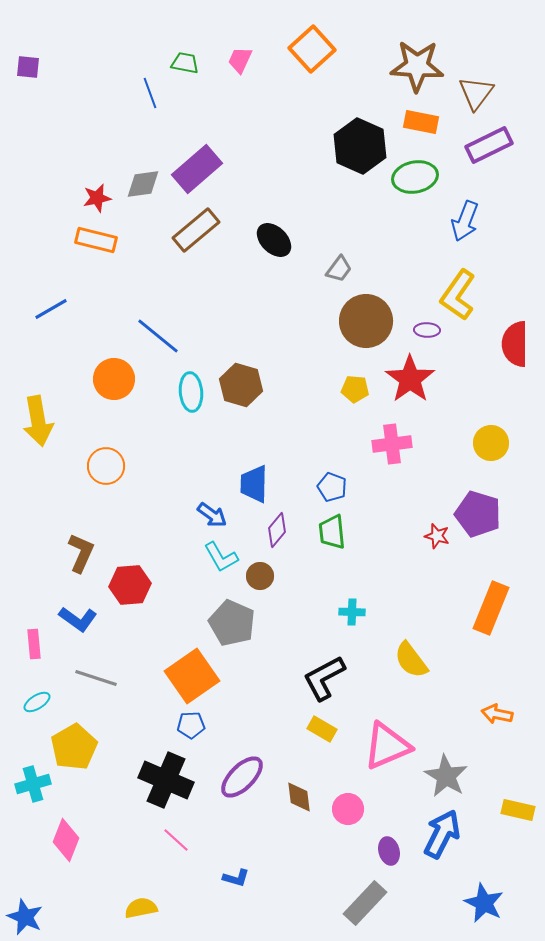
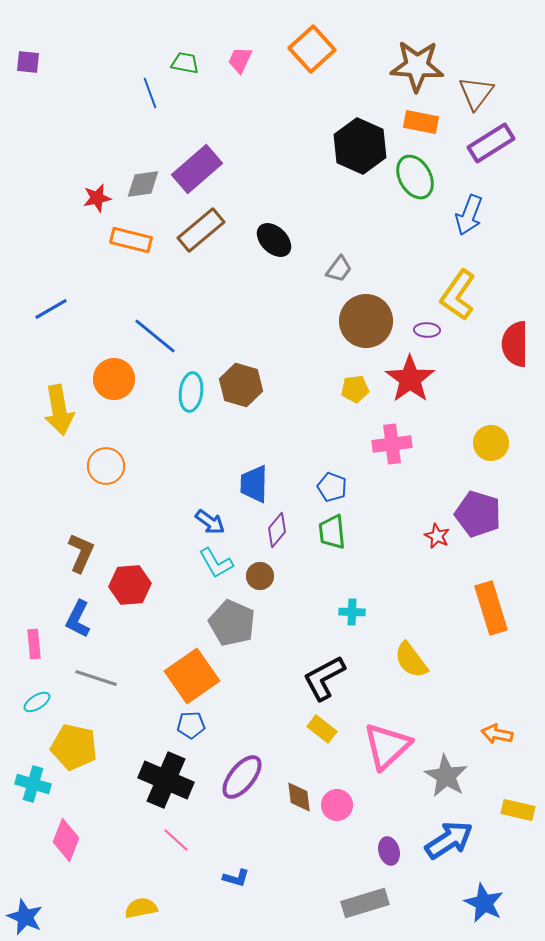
purple square at (28, 67): moved 5 px up
purple rectangle at (489, 145): moved 2 px right, 2 px up; rotated 6 degrees counterclockwise
green ellipse at (415, 177): rotated 72 degrees clockwise
blue arrow at (465, 221): moved 4 px right, 6 px up
brown rectangle at (196, 230): moved 5 px right
orange rectangle at (96, 240): moved 35 px right
blue line at (158, 336): moved 3 px left
yellow pentagon at (355, 389): rotated 12 degrees counterclockwise
cyan ellipse at (191, 392): rotated 12 degrees clockwise
yellow arrow at (38, 421): moved 21 px right, 11 px up
blue arrow at (212, 515): moved 2 px left, 7 px down
red star at (437, 536): rotated 10 degrees clockwise
cyan L-shape at (221, 557): moved 5 px left, 6 px down
orange rectangle at (491, 608): rotated 39 degrees counterclockwise
blue L-shape at (78, 619): rotated 81 degrees clockwise
orange arrow at (497, 714): moved 20 px down
yellow rectangle at (322, 729): rotated 8 degrees clockwise
pink triangle at (387, 746): rotated 20 degrees counterclockwise
yellow pentagon at (74, 747): rotated 30 degrees counterclockwise
purple ellipse at (242, 777): rotated 6 degrees counterclockwise
cyan cross at (33, 784): rotated 32 degrees clockwise
pink circle at (348, 809): moved 11 px left, 4 px up
blue arrow at (442, 834): moved 7 px right, 6 px down; rotated 30 degrees clockwise
gray rectangle at (365, 903): rotated 30 degrees clockwise
